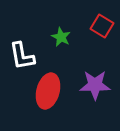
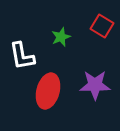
green star: rotated 24 degrees clockwise
